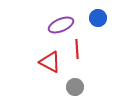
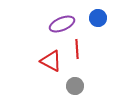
purple ellipse: moved 1 px right, 1 px up
red triangle: moved 1 px right, 1 px up
gray circle: moved 1 px up
